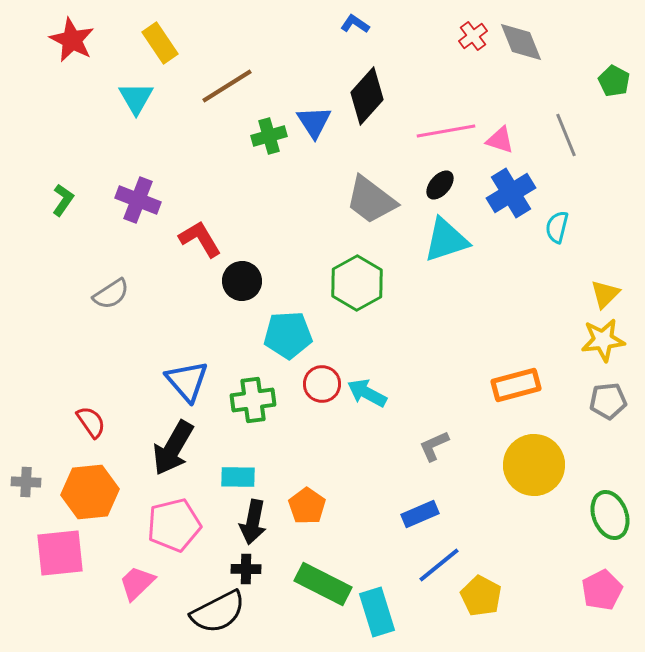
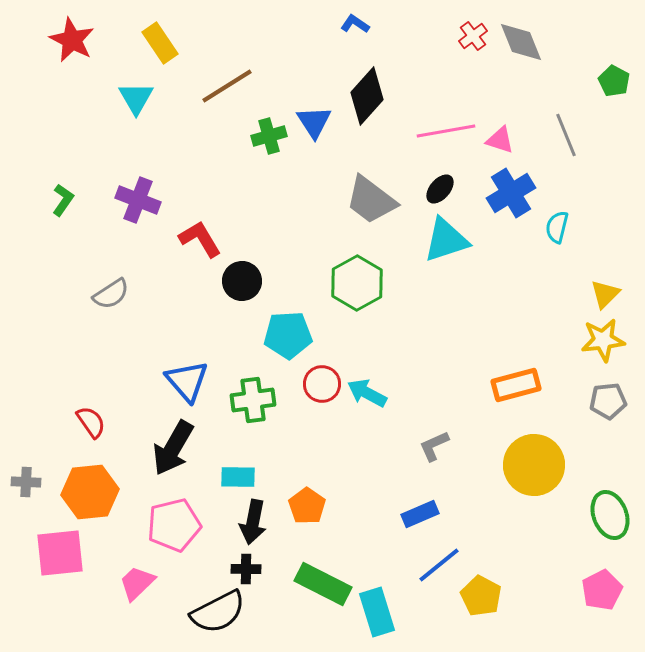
black ellipse at (440, 185): moved 4 px down
